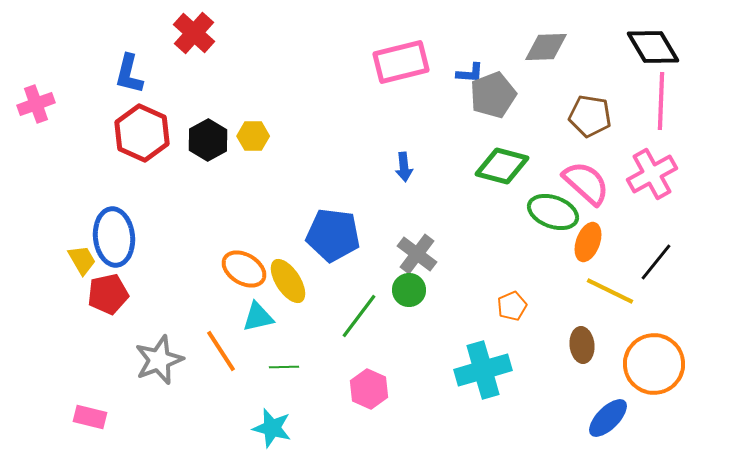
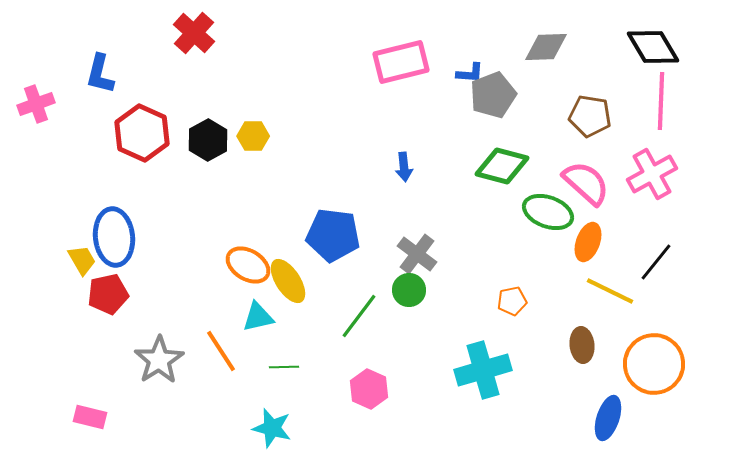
blue L-shape at (129, 74): moved 29 px left
green ellipse at (553, 212): moved 5 px left
orange ellipse at (244, 269): moved 4 px right, 4 px up
orange pentagon at (512, 306): moved 5 px up; rotated 12 degrees clockwise
gray star at (159, 360): rotated 12 degrees counterclockwise
blue ellipse at (608, 418): rotated 27 degrees counterclockwise
